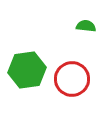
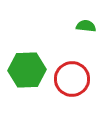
green hexagon: rotated 6 degrees clockwise
